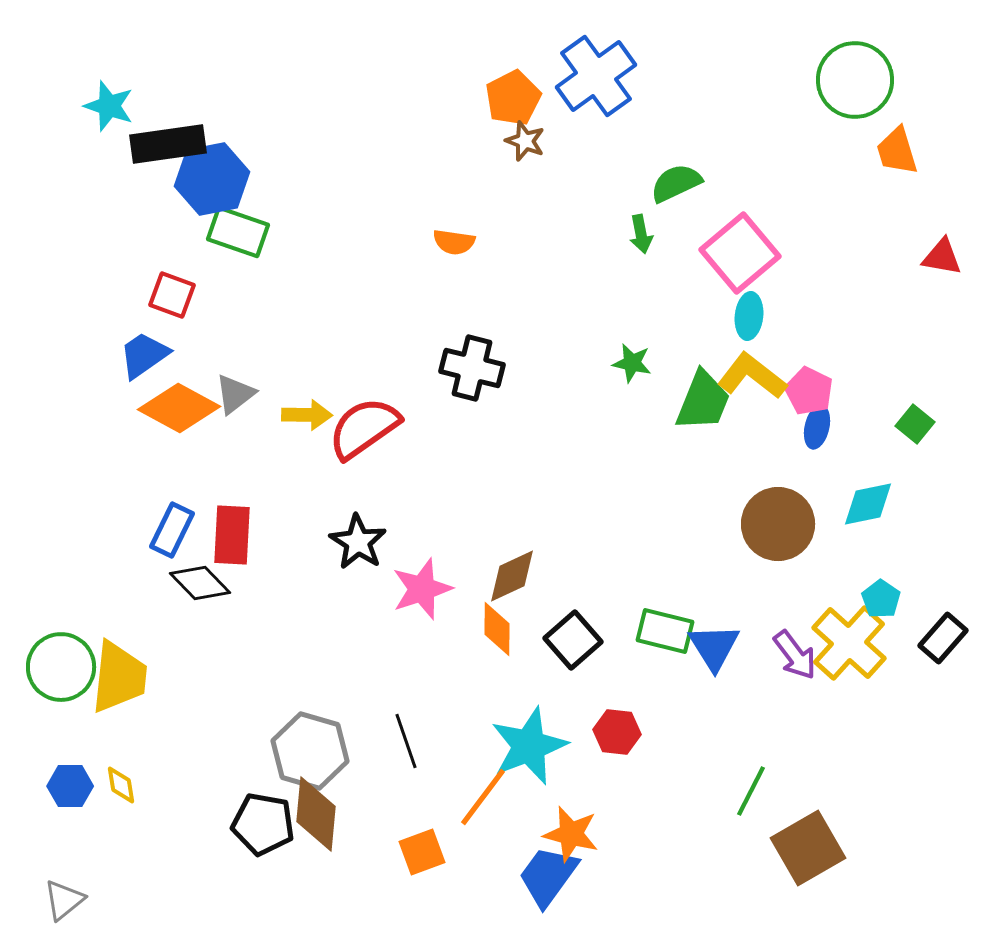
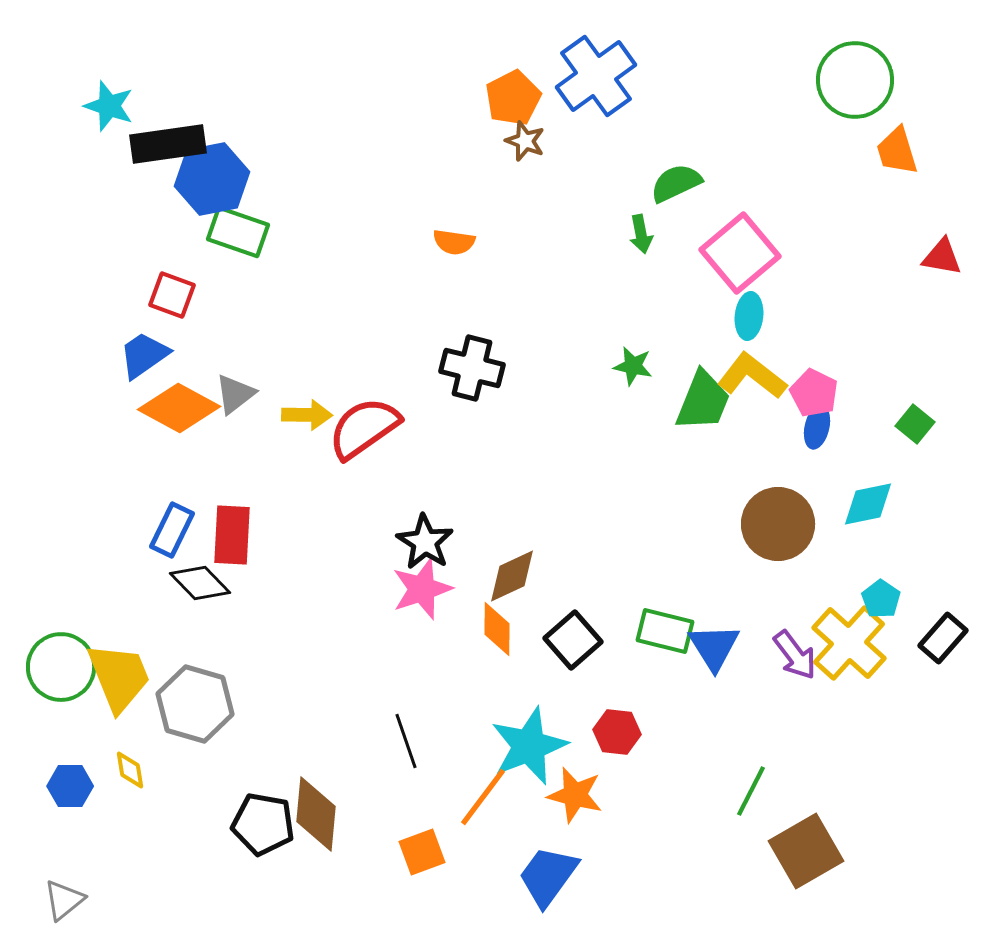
green star at (632, 363): moved 1 px right, 3 px down
pink pentagon at (809, 391): moved 5 px right, 2 px down
black star at (358, 542): moved 67 px right
yellow trapezoid at (119, 677): rotated 28 degrees counterclockwise
gray hexagon at (310, 751): moved 115 px left, 47 px up
yellow diamond at (121, 785): moved 9 px right, 15 px up
orange star at (571, 834): moved 4 px right, 39 px up
brown square at (808, 848): moved 2 px left, 3 px down
